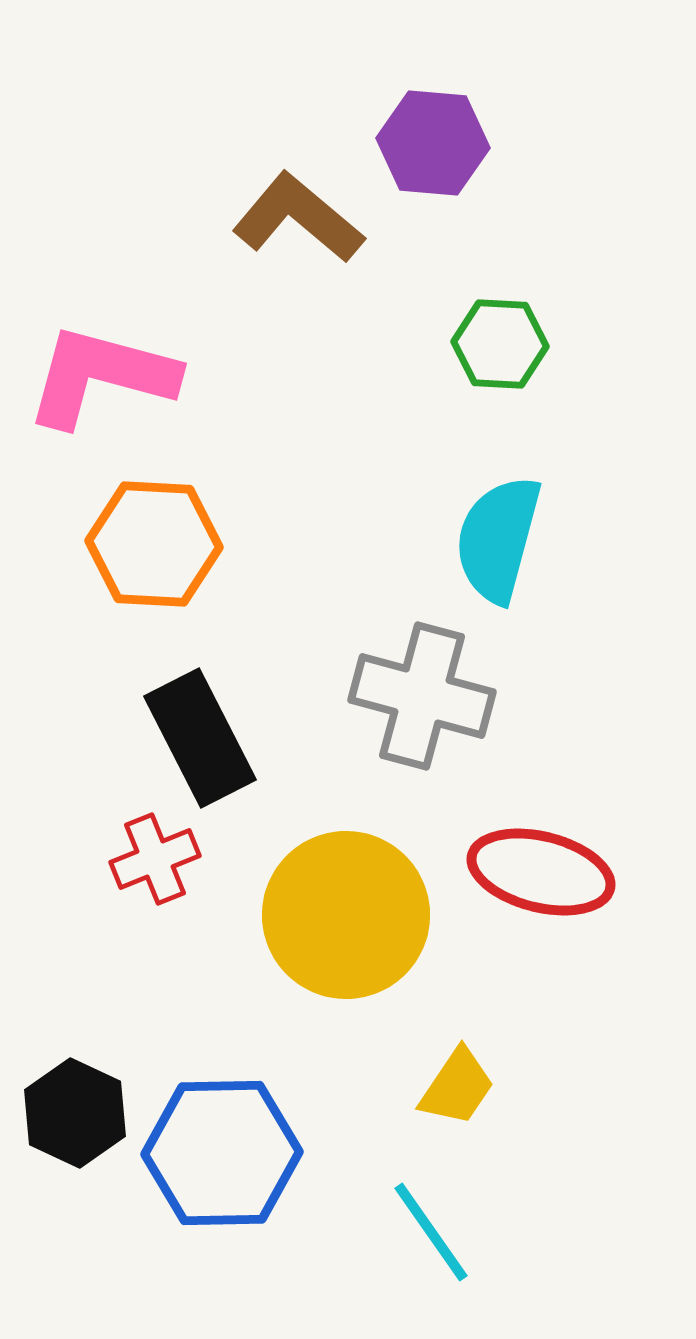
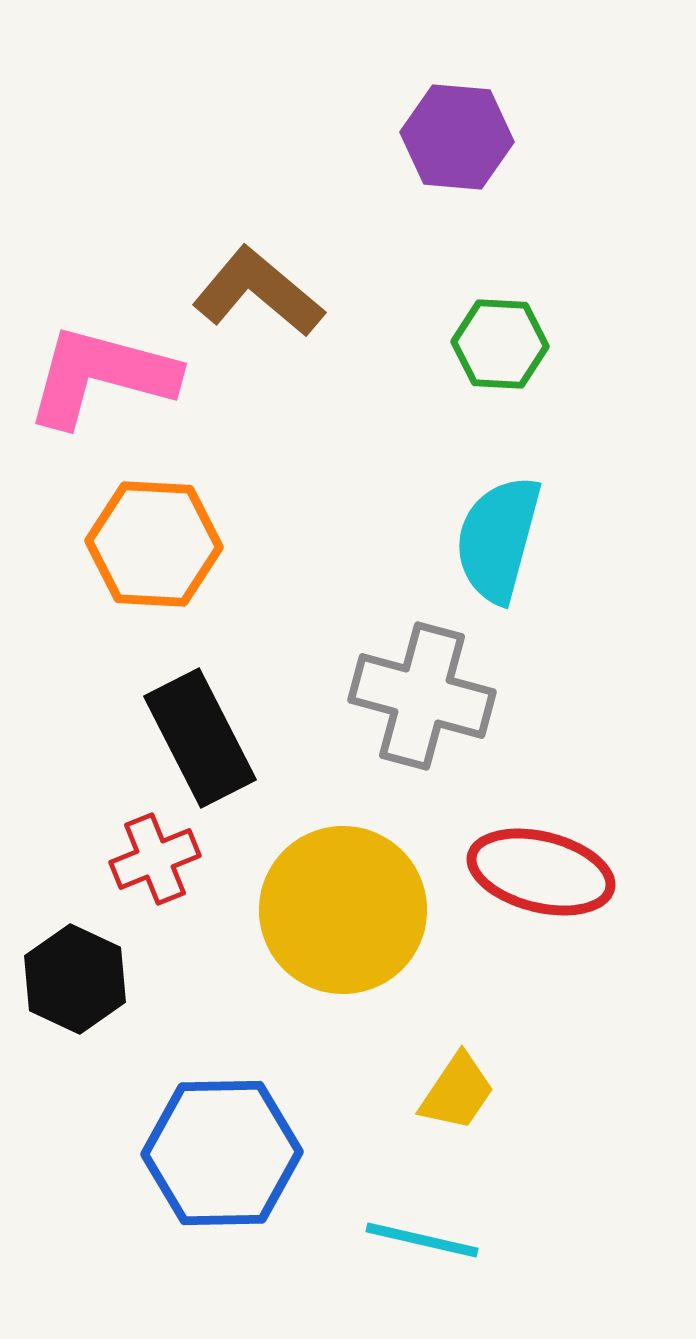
purple hexagon: moved 24 px right, 6 px up
brown L-shape: moved 40 px left, 74 px down
yellow circle: moved 3 px left, 5 px up
yellow trapezoid: moved 5 px down
black hexagon: moved 134 px up
cyan line: moved 9 px left, 8 px down; rotated 42 degrees counterclockwise
